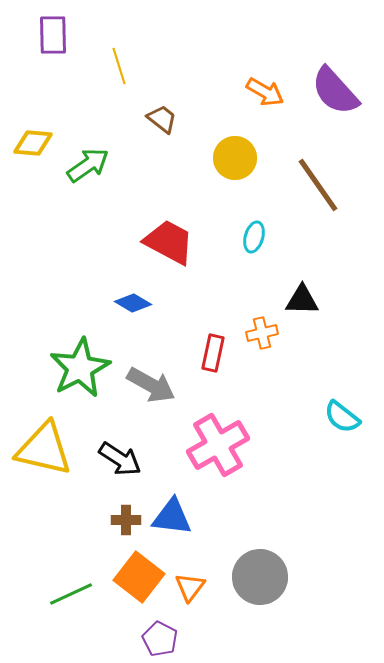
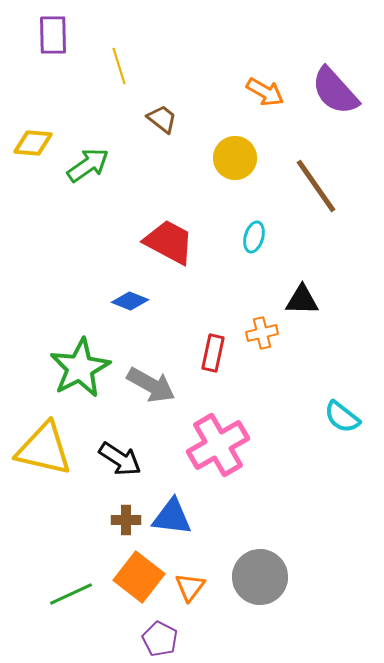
brown line: moved 2 px left, 1 px down
blue diamond: moved 3 px left, 2 px up; rotated 9 degrees counterclockwise
